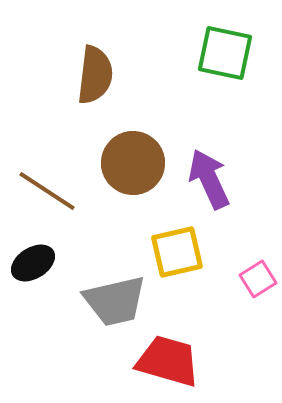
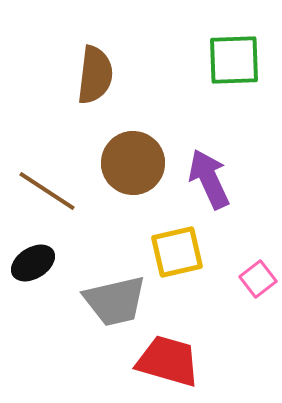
green square: moved 9 px right, 7 px down; rotated 14 degrees counterclockwise
pink square: rotated 6 degrees counterclockwise
